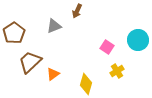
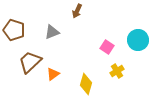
gray triangle: moved 2 px left, 6 px down
brown pentagon: moved 3 px up; rotated 20 degrees counterclockwise
